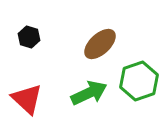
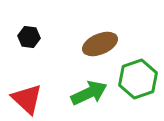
black hexagon: rotated 10 degrees counterclockwise
brown ellipse: rotated 20 degrees clockwise
green hexagon: moved 1 px left, 2 px up
